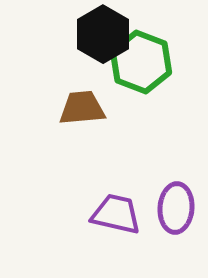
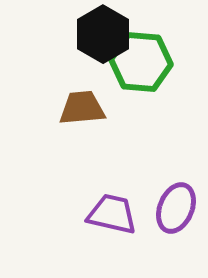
green hexagon: rotated 16 degrees counterclockwise
purple ellipse: rotated 18 degrees clockwise
purple trapezoid: moved 4 px left
